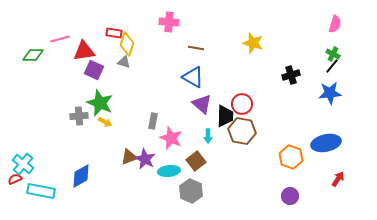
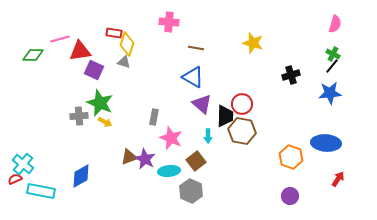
red triangle: moved 4 px left
gray rectangle: moved 1 px right, 4 px up
blue ellipse: rotated 16 degrees clockwise
